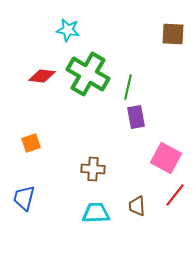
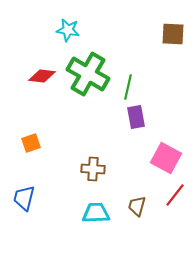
brown trapezoid: rotated 20 degrees clockwise
